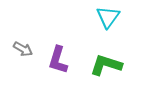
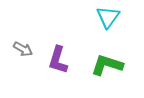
green L-shape: moved 1 px right
